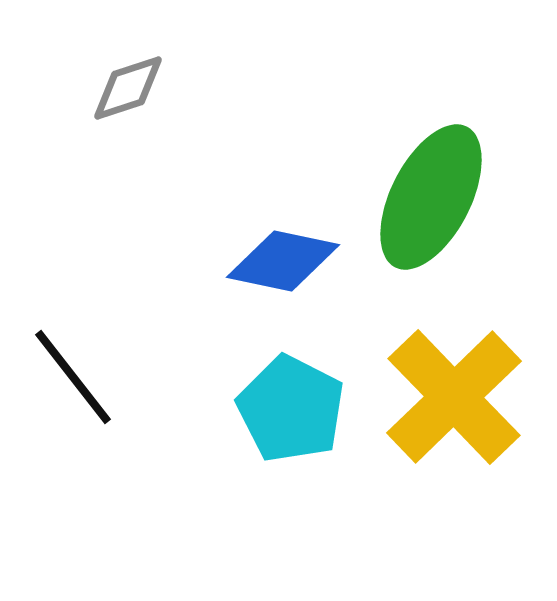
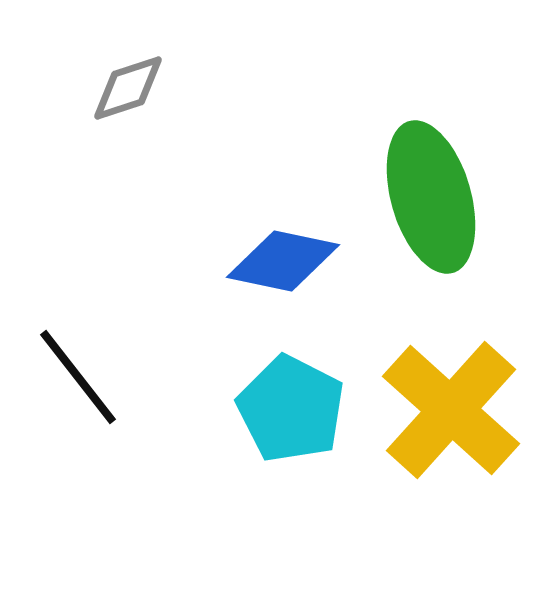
green ellipse: rotated 43 degrees counterclockwise
black line: moved 5 px right
yellow cross: moved 3 px left, 13 px down; rotated 4 degrees counterclockwise
